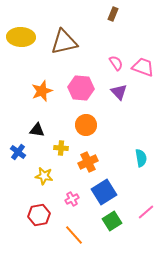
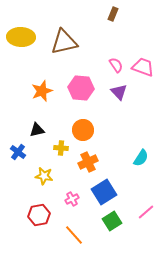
pink semicircle: moved 2 px down
orange circle: moved 3 px left, 5 px down
black triangle: rotated 21 degrees counterclockwise
cyan semicircle: rotated 42 degrees clockwise
